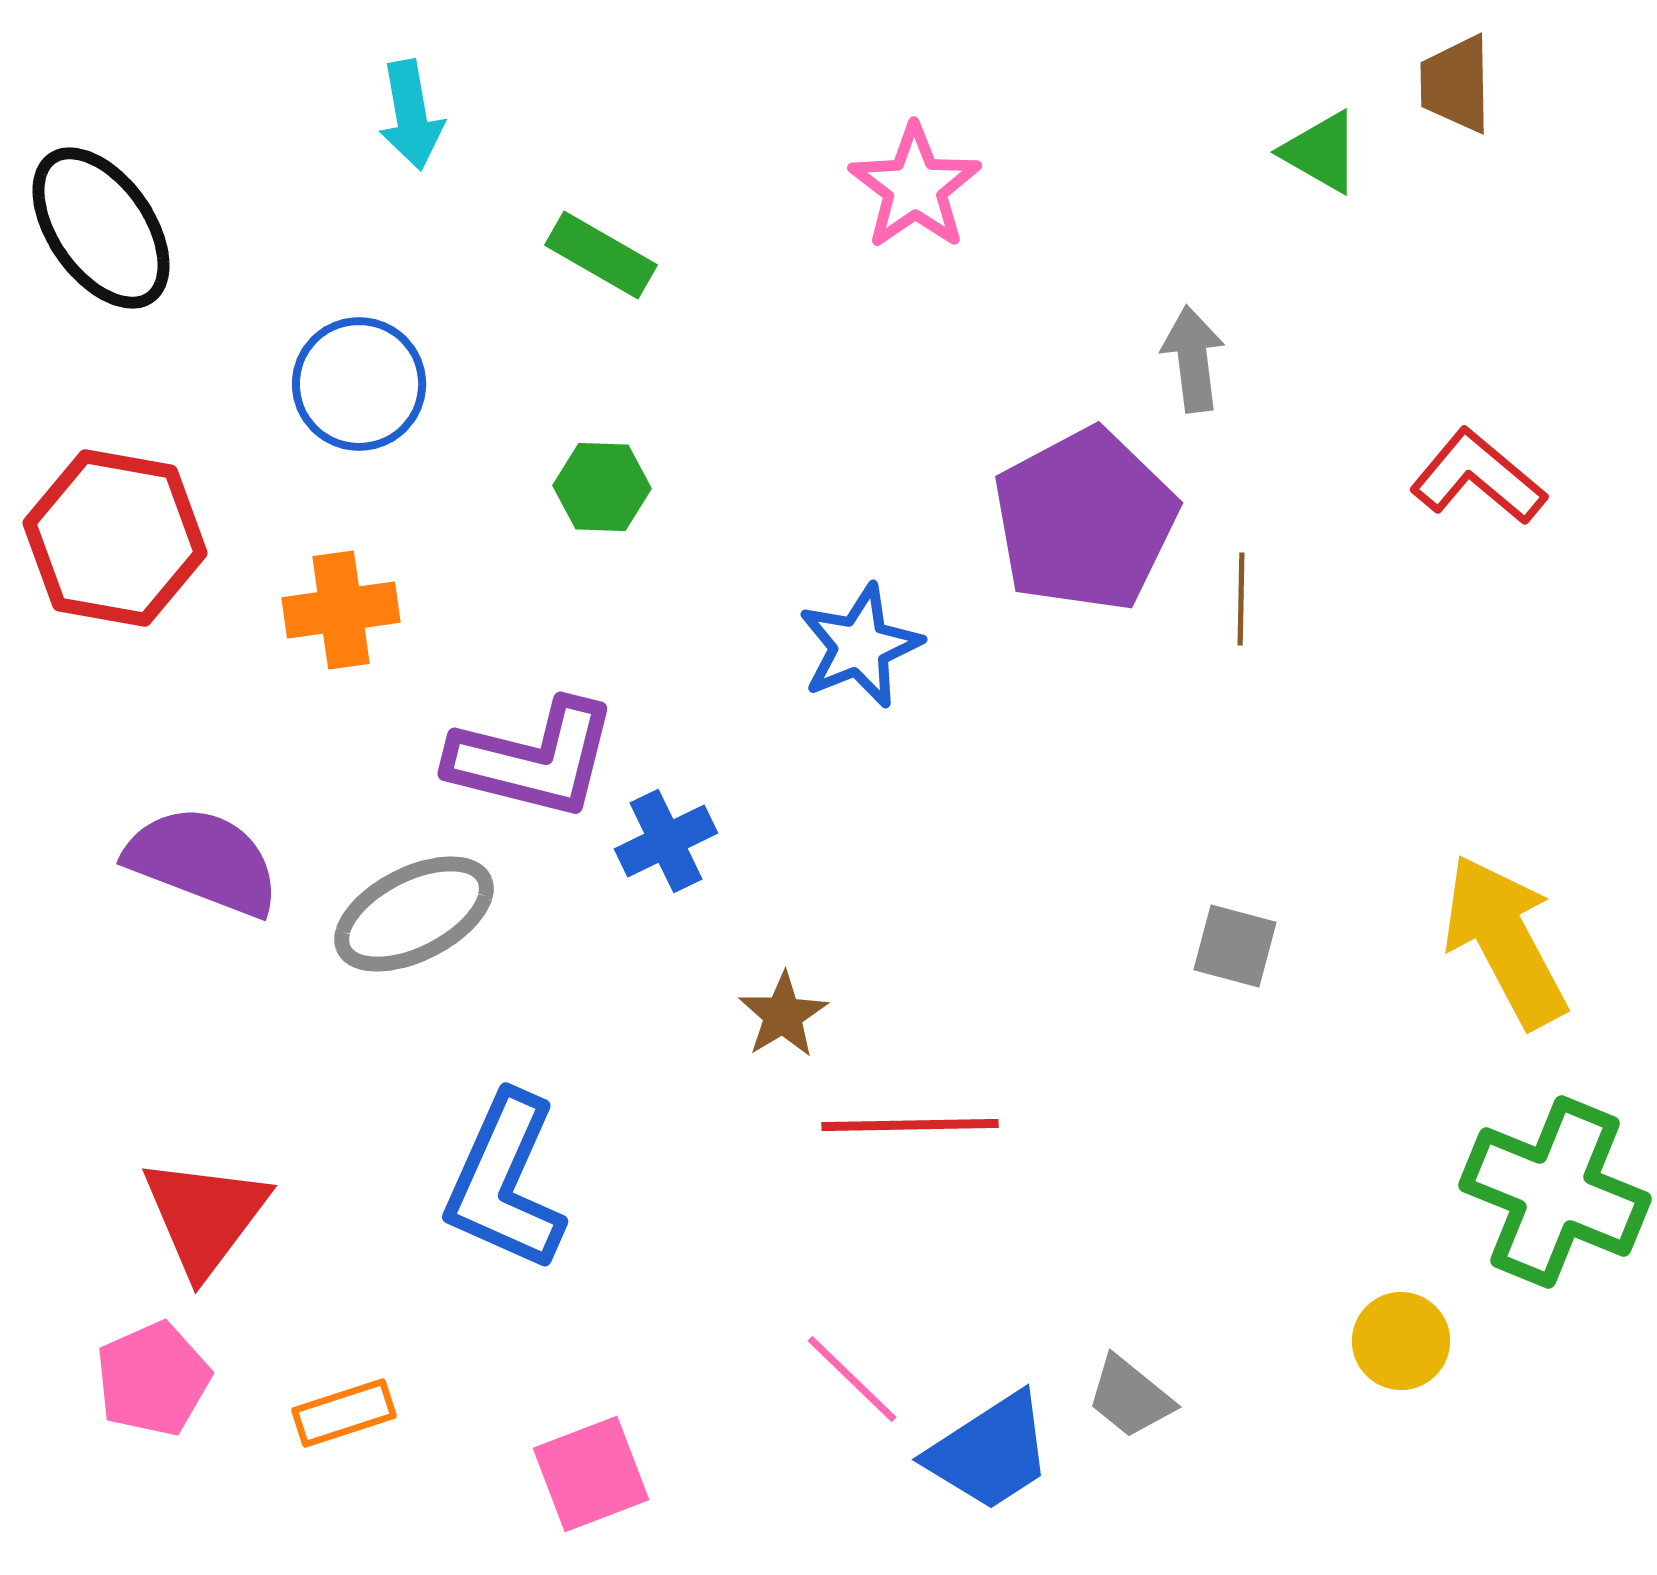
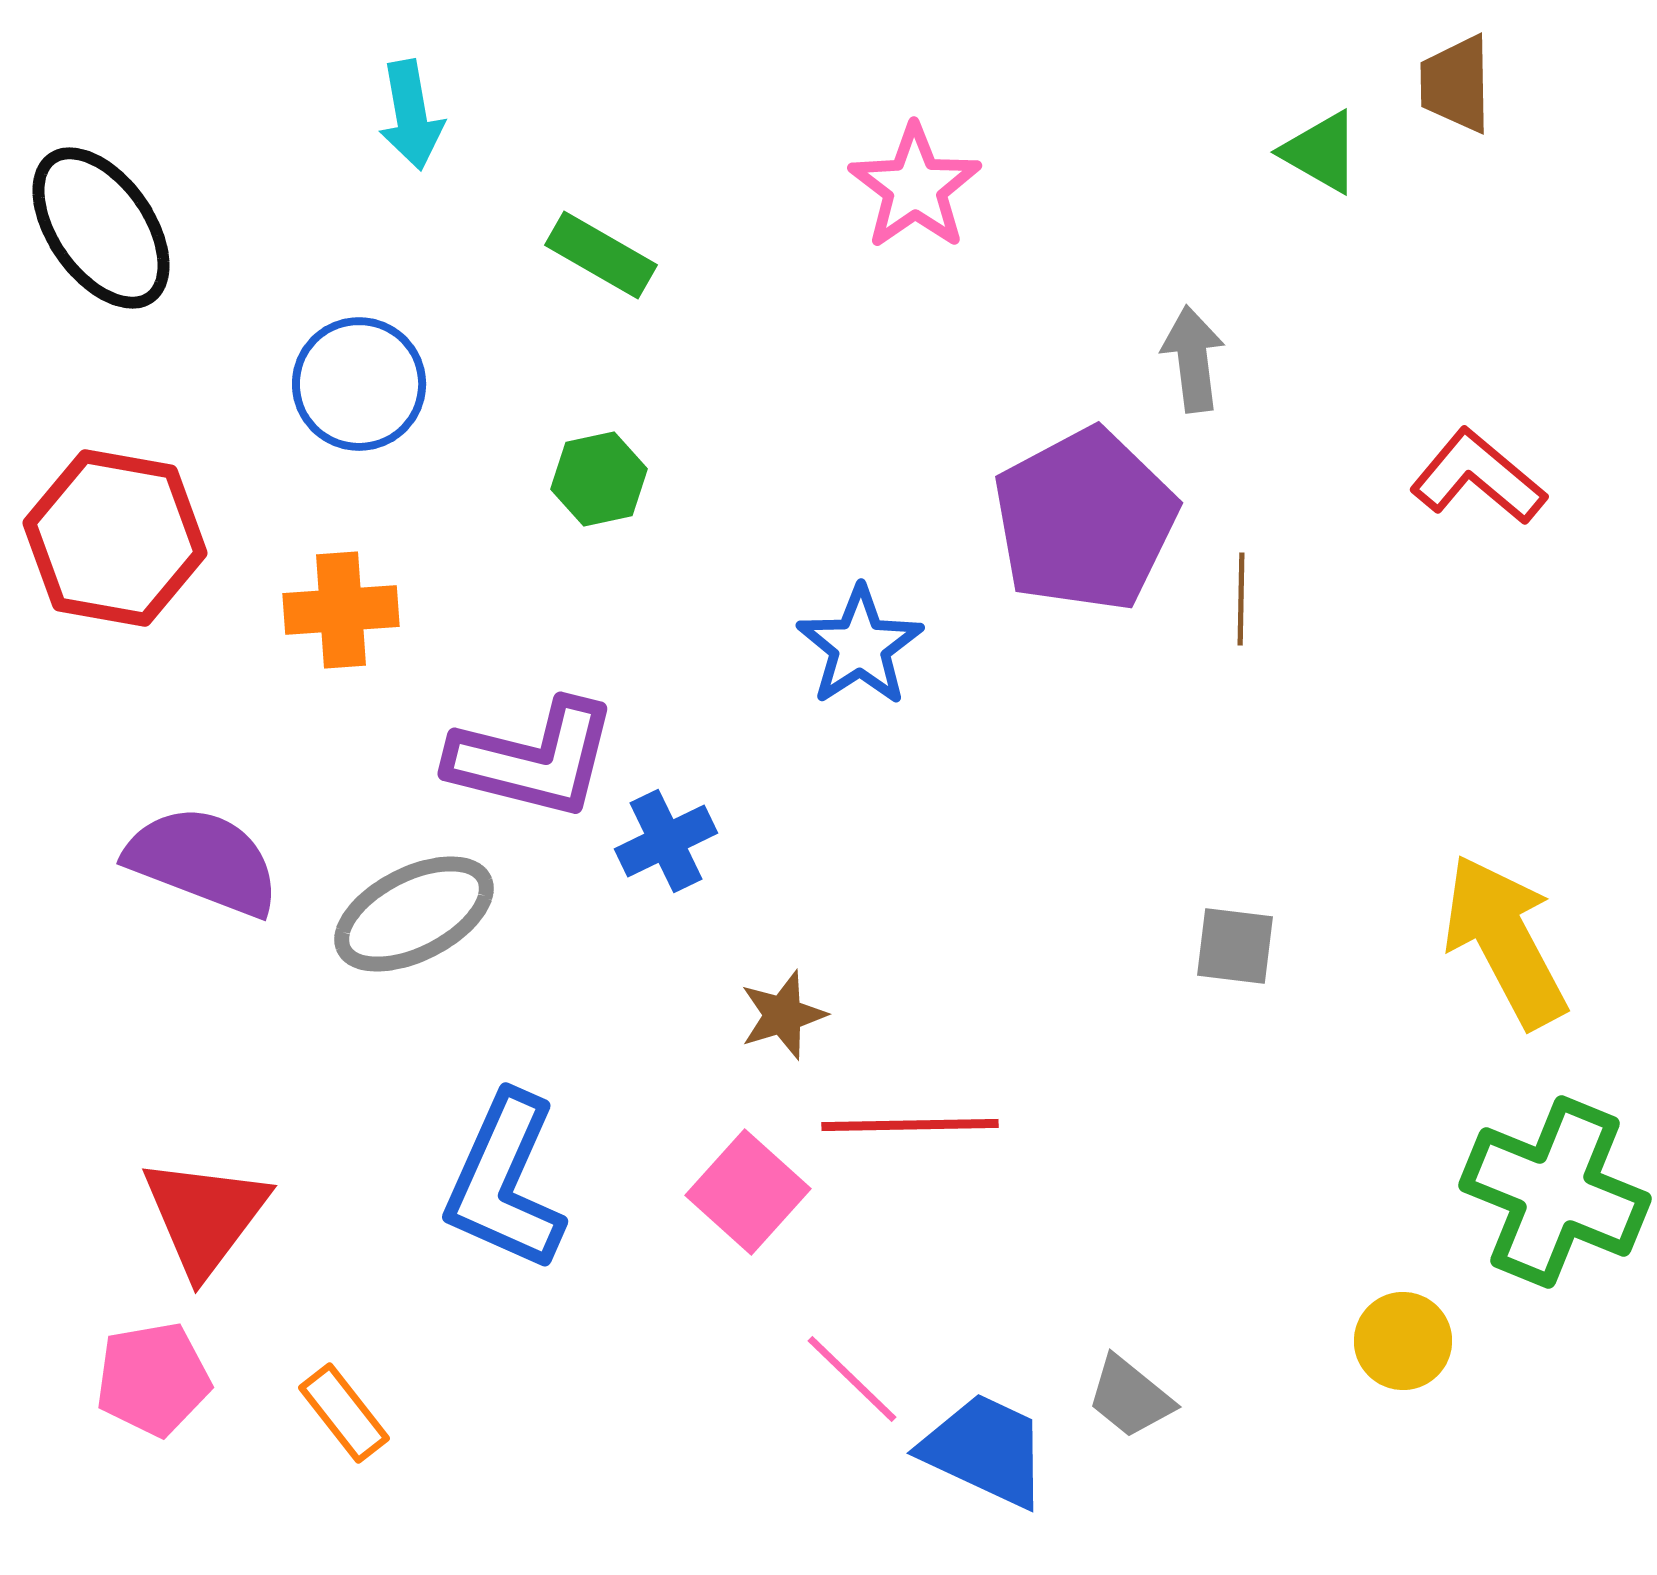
green hexagon: moved 3 px left, 8 px up; rotated 14 degrees counterclockwise
orange cross: rotated 4 degrees clockwise
blue star: rotated 11 degrees counterclockwise
gray square: rotated 8 degrees counterclockwise
brown star: rotated 14 degrees clockwise
yellow circle: moved 2 px right
pink pentagon: rotated 14 degrees clockwise
orange rectangle: rotated 70 degrees clockwise
blue trapezoid: moved 5 px left, 2 px up; rotated 122 degrees counterclockwise
pink square: moved 157 px right, 282 px up; rotated 27 degrees counterclockwise
